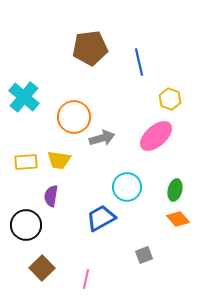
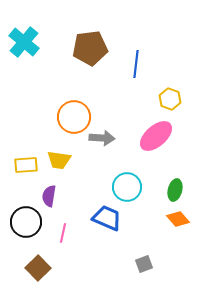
blue line: moved 3 px left, 2 px down; rotated 20 degrees clockwise
cyan cross: moved 55 px up
gray arrow: rotated 20 degrees clockwise
yellow rectangle: moved 3 px down
purple semicircle: moved 2 px left
blue trapezoid: moved 6 px right; rotated 52 degrees clockwise
black circle: moved 3 px up
gray square: moved 9 px down
brown square: moved 4 px left
pink line: moved 23 px left, 46 px up
